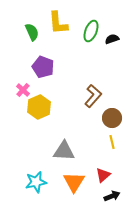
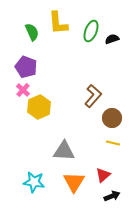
purple pentagon: moved 17 px left
yellow line: moved 1 px right, 1 px down; rotated 64 degrees counterclockwise
cyan star: moved 2 px left; rotated 20 degrees clockwise
